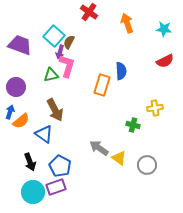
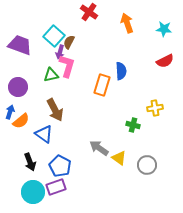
purple circle: moved 2 px right
